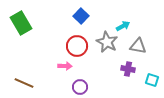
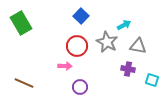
cyan arrow: moved 1 px right, 1 px up
